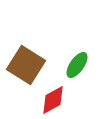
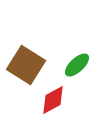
green ellipse: rotated 12 degrees clockwise
